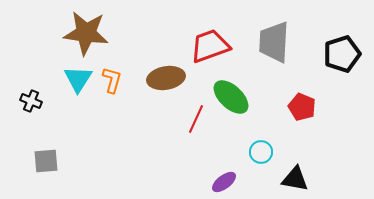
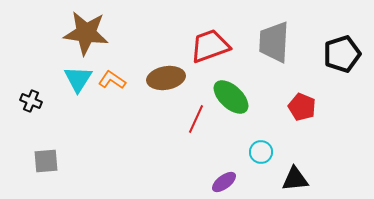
orange L-shape: rotated 72 degrees counterclockwise
black triangle: rotated 16 degrees counterclockwise
